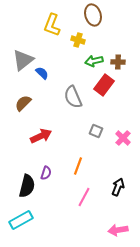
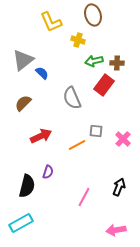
yellow L-shape: moved 1 px left, 3 px up; rotated 45 degrees counterclockwise
brown cross: moved 1 px left, 1 px down
gray semicircle: moved 1 px left, 1 px down
gray square: rotated 16 degrees counterclockwise
pink cross: moved 1 px down
orange line: moved 1 px left, 21 px up; rotated 42 degrees clockwise
purple semicircle: moved 2 px right, 1 px up
black arrow: moved 1 px right
cyan rectangle: moved 3 px down
pink arrow: moved 2 px left
